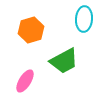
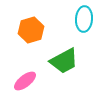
pink ellipse: rotated 20 degrees clockwise
